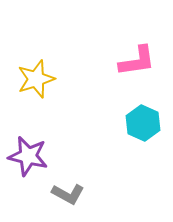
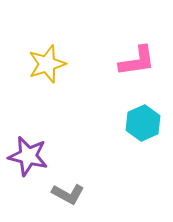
yellow star: moved 11 px right, 15 px up
cyan hexagon: rotated 12 degrees clockwise
